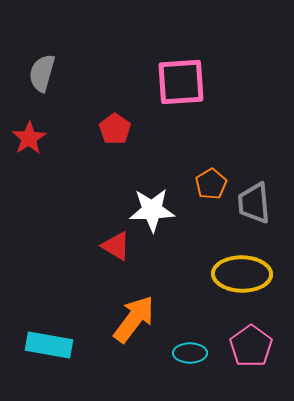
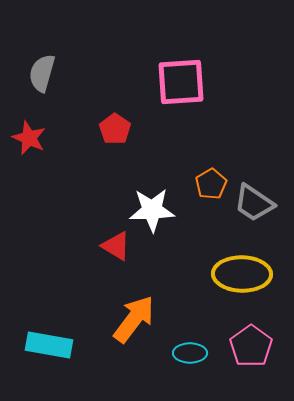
red star: rotated 16 degrees counterclockwise
gray trapezoid: rotated 51 degrees counterclockwise
